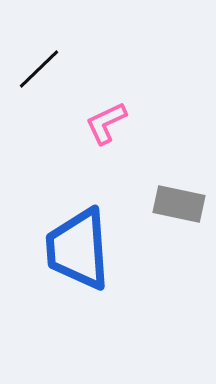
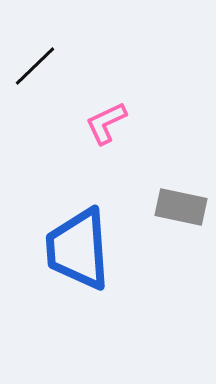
black line: moved 4 px left, 3 px up
gray rectangle: moved 2 px right, 3 px down
